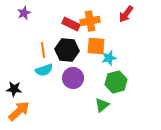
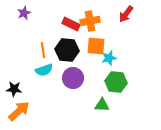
green hexagon: rotated 20 degrees clockwise
green triangle: rotated 42 degrees clockwise
